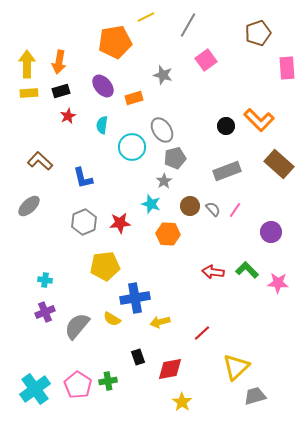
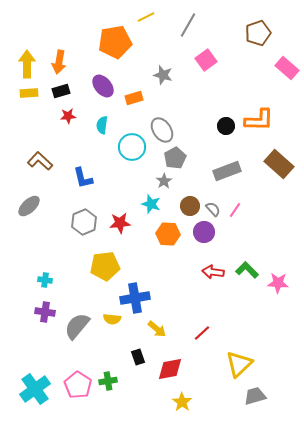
pink rectangle at (287, 68): rotated 45 degrees counterclockwise
red star at (68, 116): rotated 21 degrees clockwise
orange L-shape at (259, 120): rotated 44 degrees counterclockwise
gray pentagon at (175, 158): rotated 15 degrees counterclockwise
purple circle at (271, 232): moved 67 px left
purple cross at (45, 312): rotated 30 degrees clockwise
yellow semicircle at (112, 319): rotated 24 degrees counterclockwise
yellow arrow at (160, 322): moved 3 px left, 7 px down; rotated 126 degrees counterclockwise
yellow triangle at (236, 367): moved 3 px right, 3 px up
